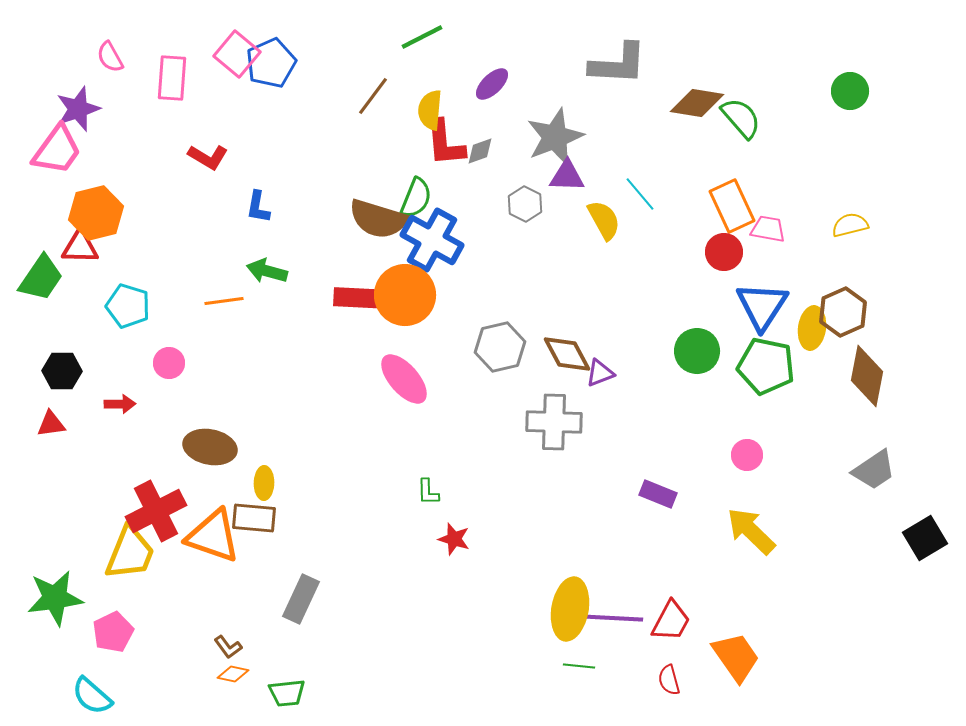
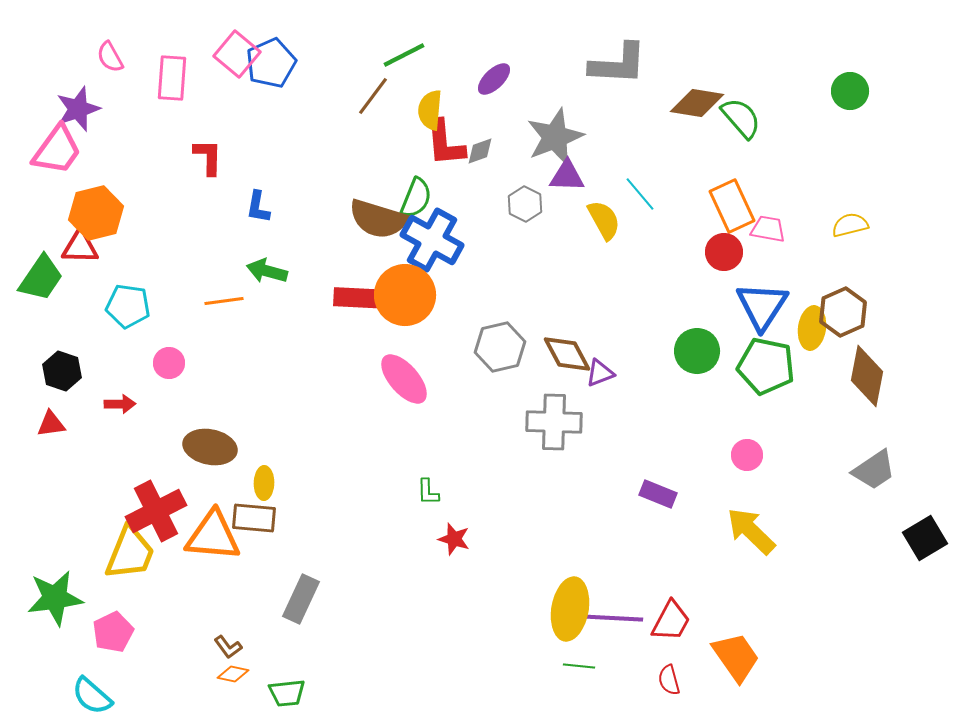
green line at (422, 37): moved 18 px left, 18 px down
purple ellipse at (492, 84): moved 2 px right, 5 px up
red L-shape at (208, 157): rotated 120 degrees counterclockwise
cyan pentagon at (128, 306): rotated 9 degrees counterclockwise
black hexagon at (62, 371): rotated 18 degrees clockwise
orange triangle at (213, 536): rotated 14 degrees counterclockwise
